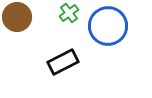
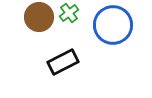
brown circle: moved 22 px right
blue circle: moved 5 px right, 1 px up
